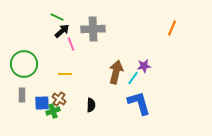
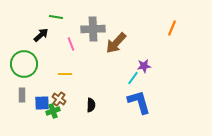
green line: moved 1 px left; rotated 16 degrees counterclockwise
black arrow: moved 21 px left, 4 px down
brown arrow: moved 29 px up; rotated 150 degrees counterclockwise
blue L-shape: moved 1 px up
